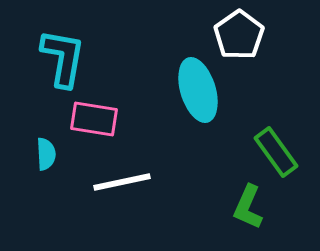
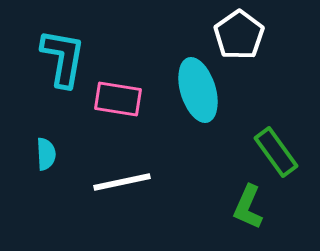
pink rectangle: moved 24 px right, 20 px up
